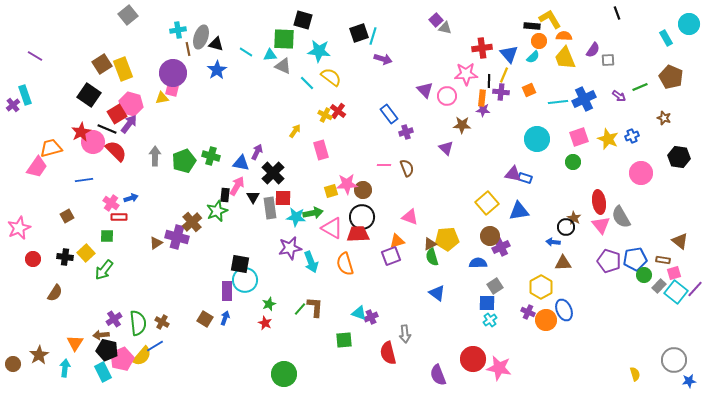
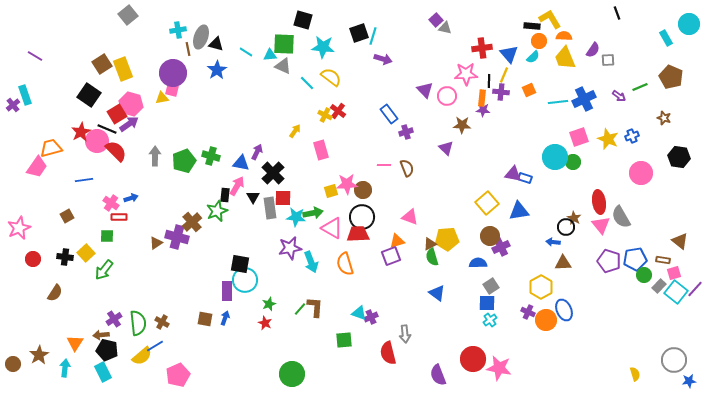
green square at (284, 39): moved 5 px down
cyan star at (319, 51): moved 4 px right, 4 px up
purple arrow at (129, 124): rotated 18 degrees clockwise
cyan circle at (537, 139): moved 18 px right, 18 px down
pink circle at (93, 142): moved 4 px right, 1 px up
gray square at (495, 286): moved 4 px left
brown square at (205, 319): rotated 21 degrees counterclockwise
yellow semicircle at (142, 356): rotated 10 degrees clockwise
pink pentagon at (122, 359): moved 56 px right, 16 px down
green circle at (284, 374): moved 8 px right
